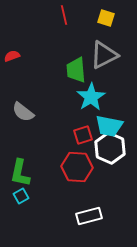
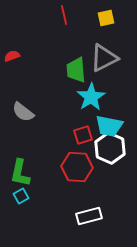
yellow square: rotated 30 degrees counterclockwise
gray triangle: moved 3 px down
